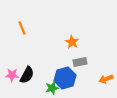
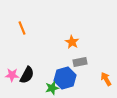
orange arrow: rotated 80 degrees clockwise
